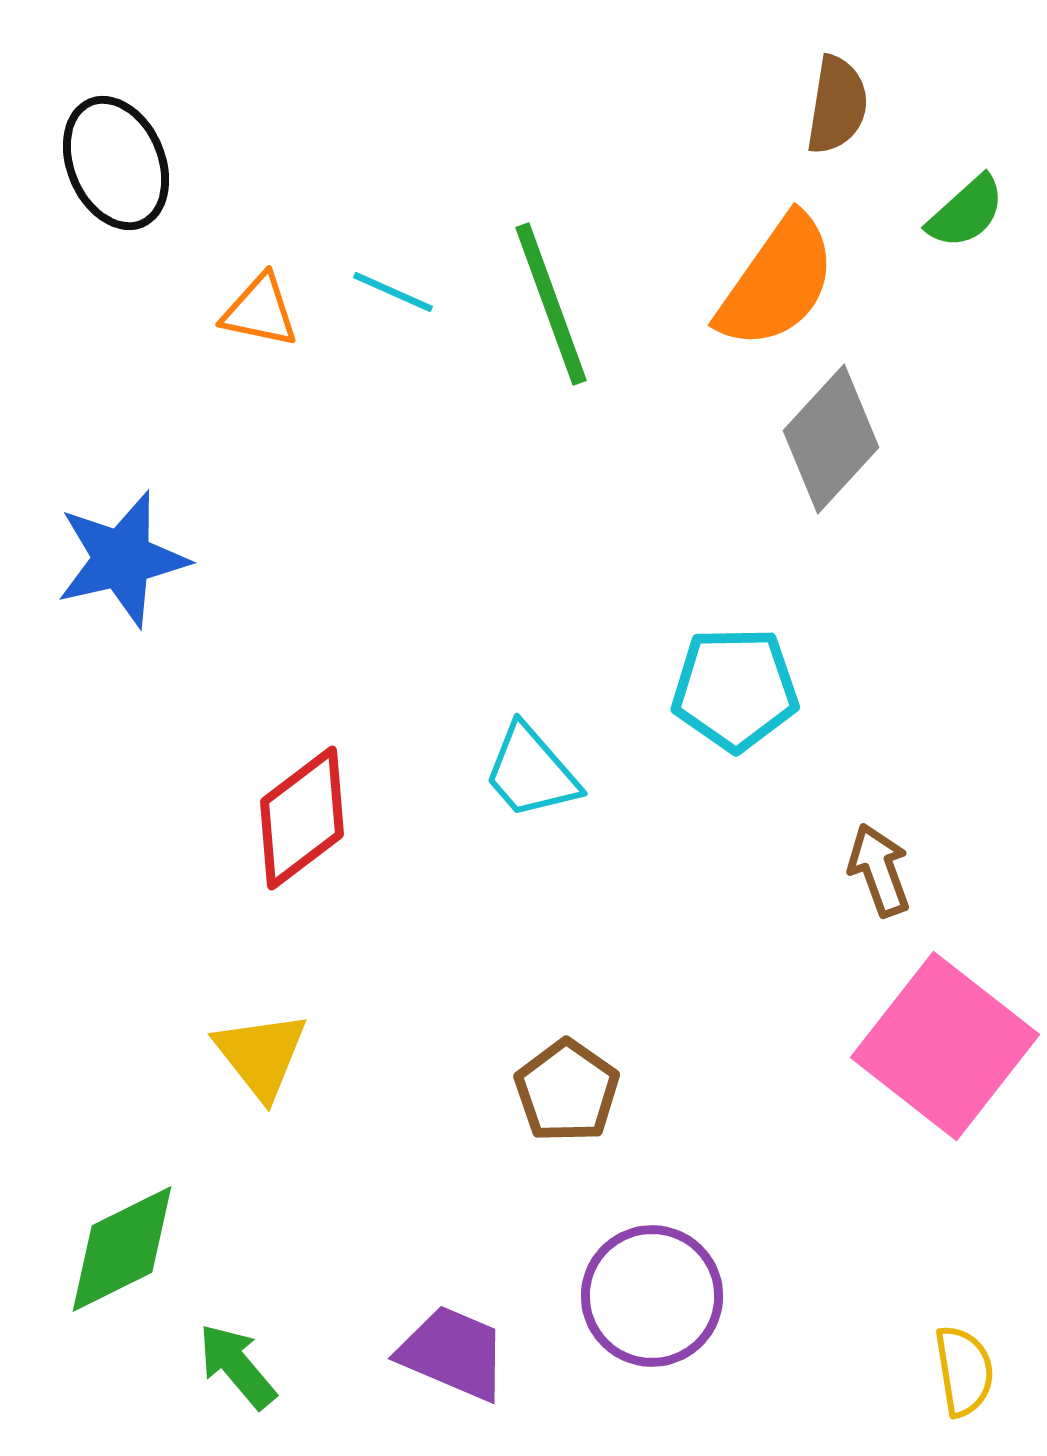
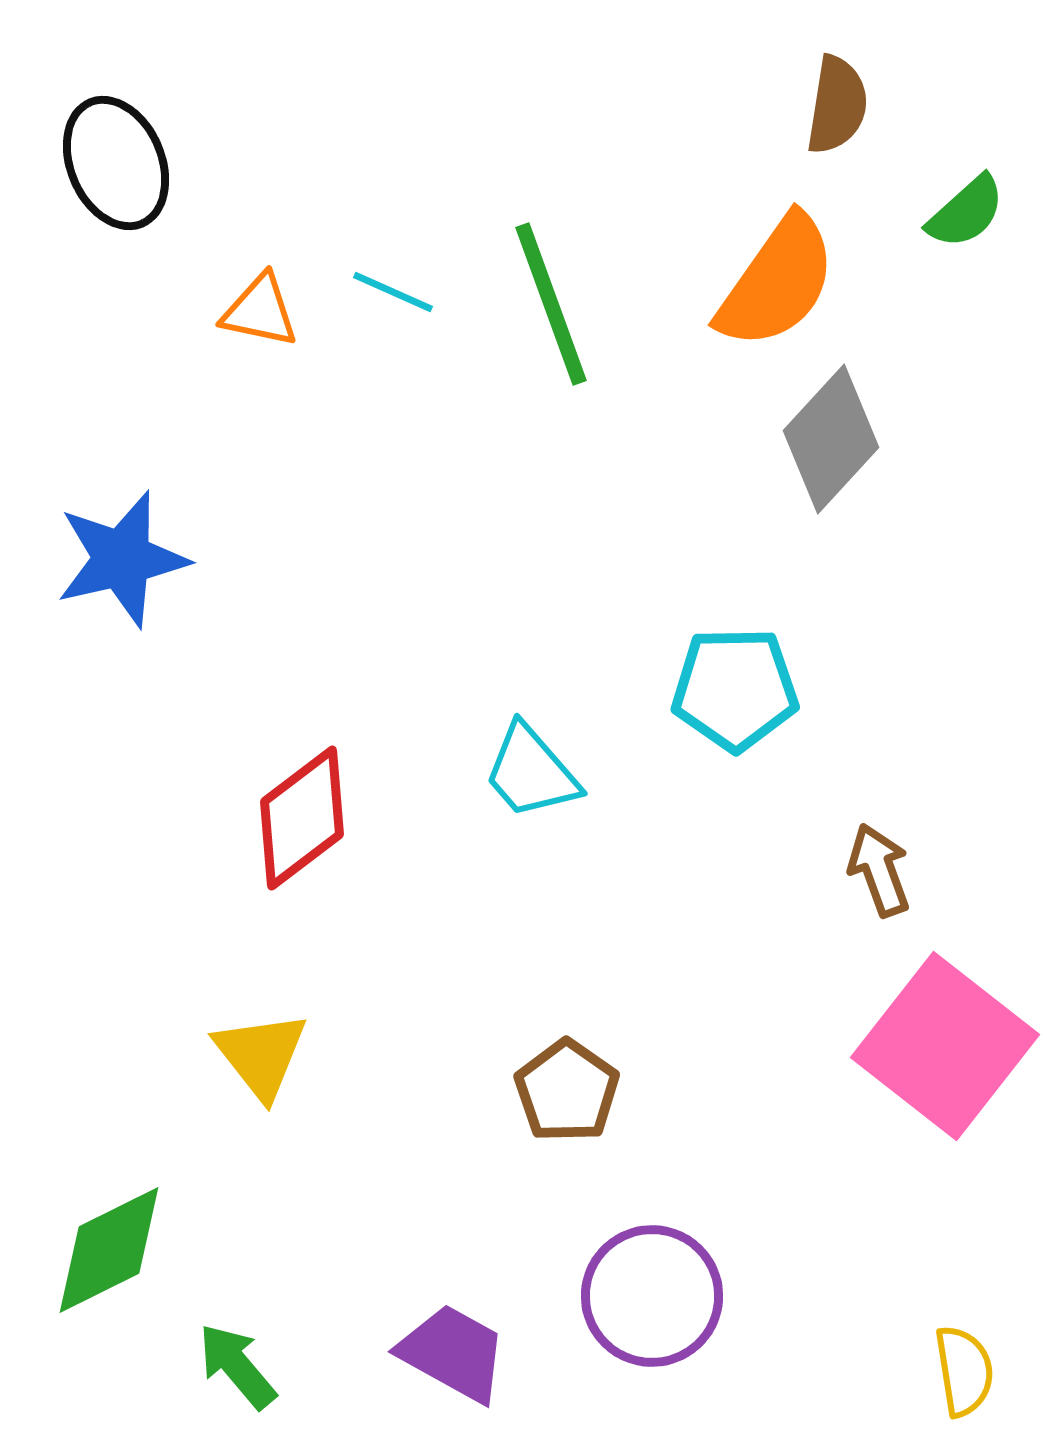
green diamond: moved 13 px left, 1 px down
purple trapezoid: rotated 6 degrees clockwise
